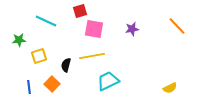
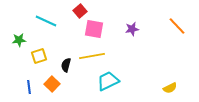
red square: rotated 24 degrees counterclockwise
